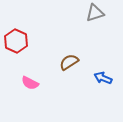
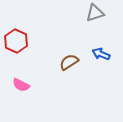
blue arrow: moved 2 px left, 24 px up
pink semicircle: moved 9 px left, 2 px down
